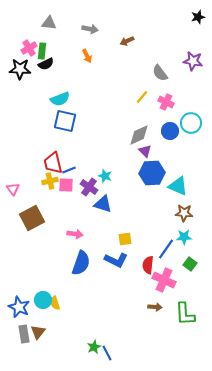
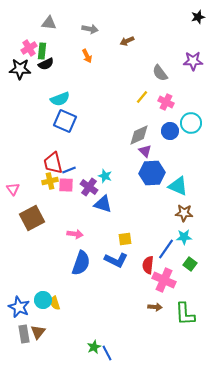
purple star at (193, 61): rotated 12 degrees counterclockwise
blue square at (65, 121): rotated 10 degrees clockwise
